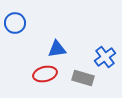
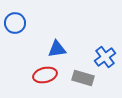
red ellipse: moved 1 px down
